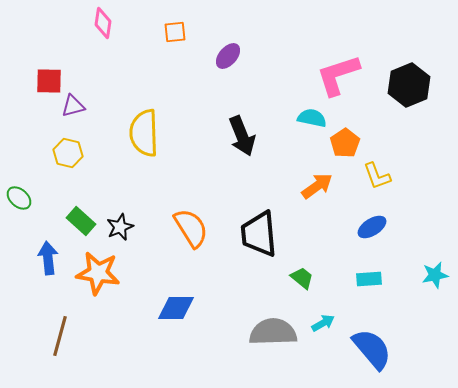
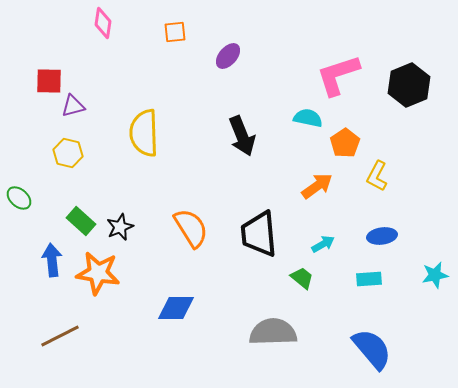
cyan semicircle: moved 4 px left
yellow L-shape: rotated 48 degrees clockwise
blue ellipse: moved 10 px right, 9 px down; rotated 24 degrees clockwise
blue arrow: moved 4 px right, 2 px down
cyan arrow: moved 79 px up
brown line: rotated 48 degrees clockwise
